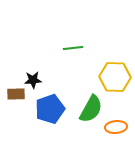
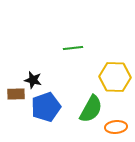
black star: rotated 18 degrees clockwise
blue pentagon: moved 4 px left, 2 px up
